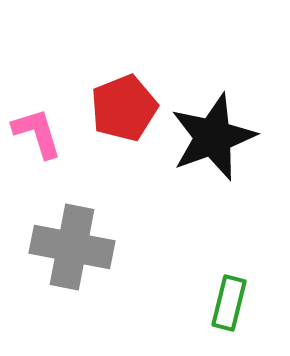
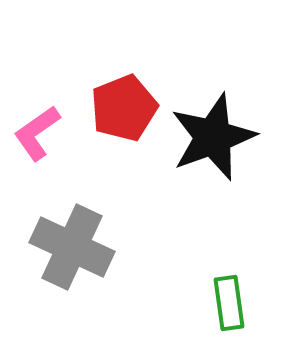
pink L-shape: rotated 108 degrees counterclockwise
gray cross: rotated 14 degrees clockwise
green rectangle: rotated 22 degrees counterclockwise
